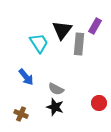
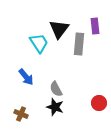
purple rectangle: rotated 35 degrees counterclockwise
black triangle: moved 3 px left, 1 px up
gray semicircle: rotated 35 degrees clockwise
